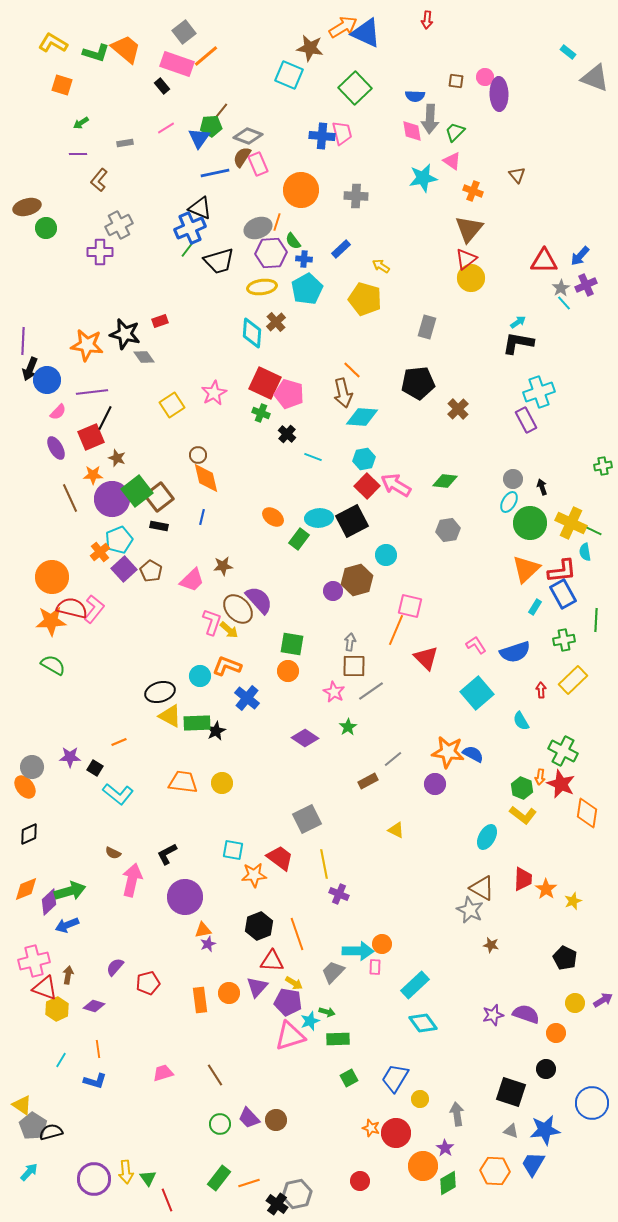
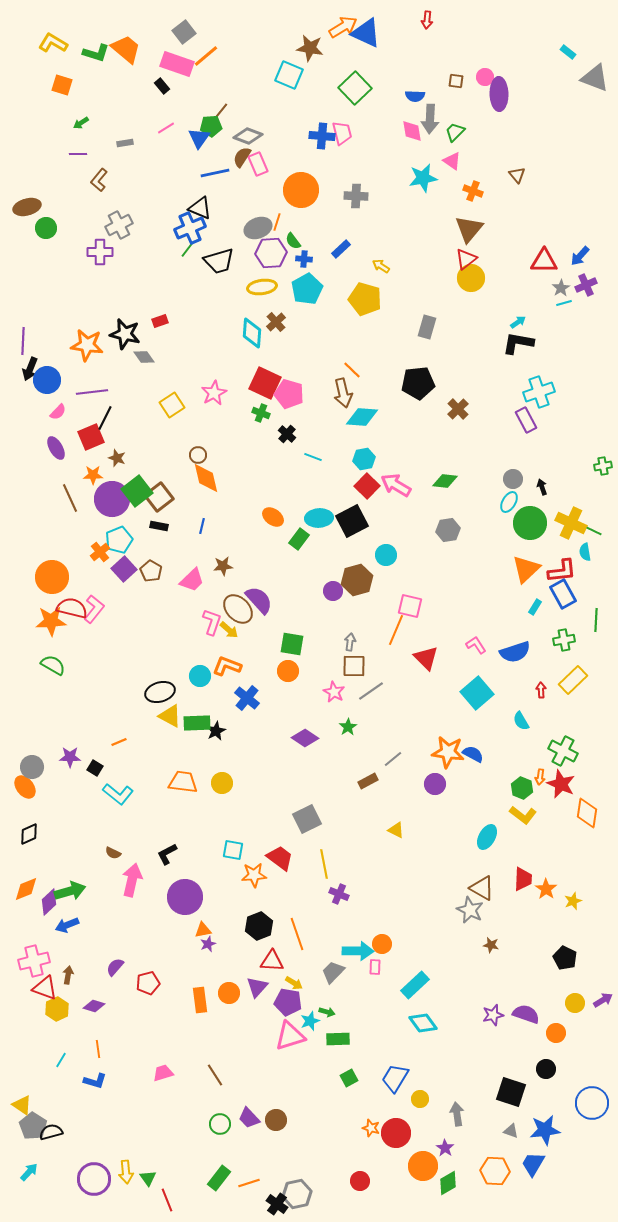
cyan line at (564, 303): rotated 63 degrees counterclockwise
blue line at (202, 517): moved 9 px down
